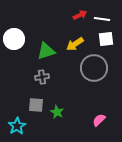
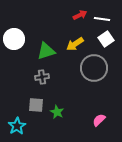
white square: rotated 28 degrees counterclockwise
